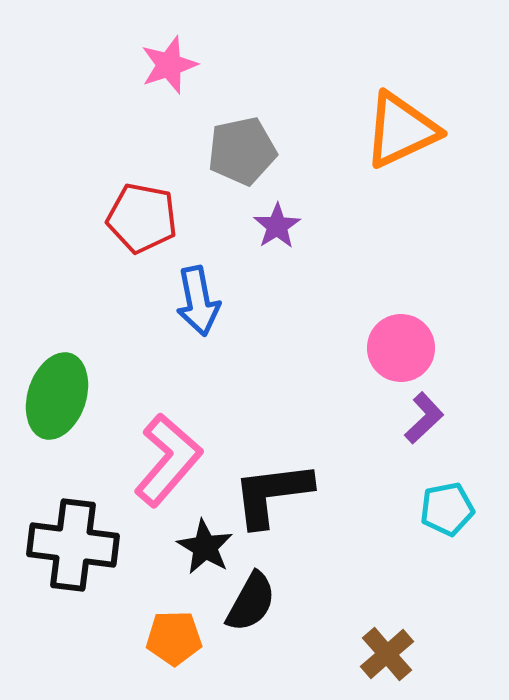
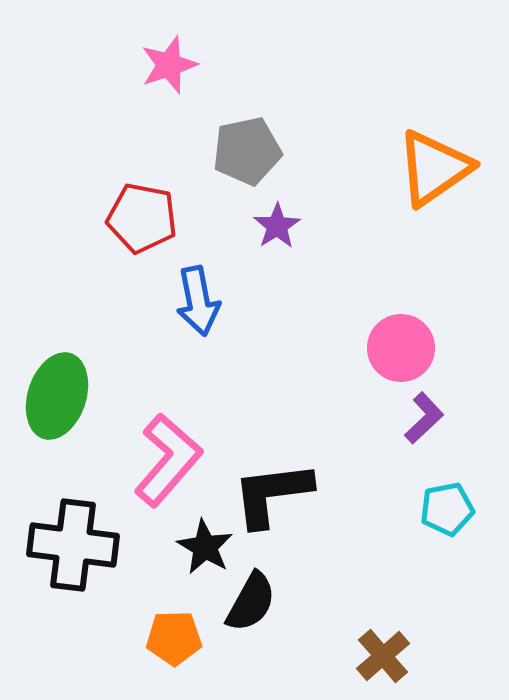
orange triangle: moved 33 px right, 38 px down; rotated 10 degrees counterclockwise
gray pentagon: moved 5 px right
brown cross: moved 4 px left, 2 px down
